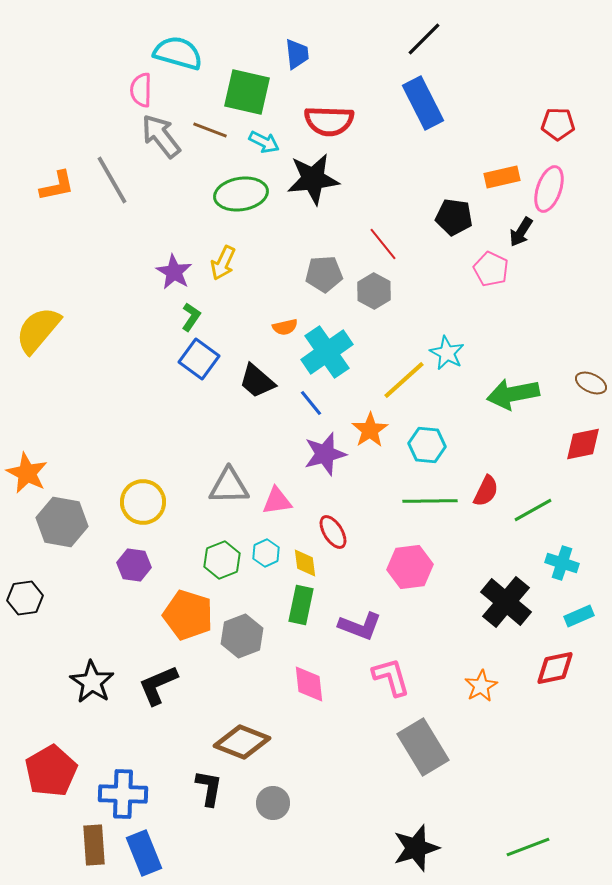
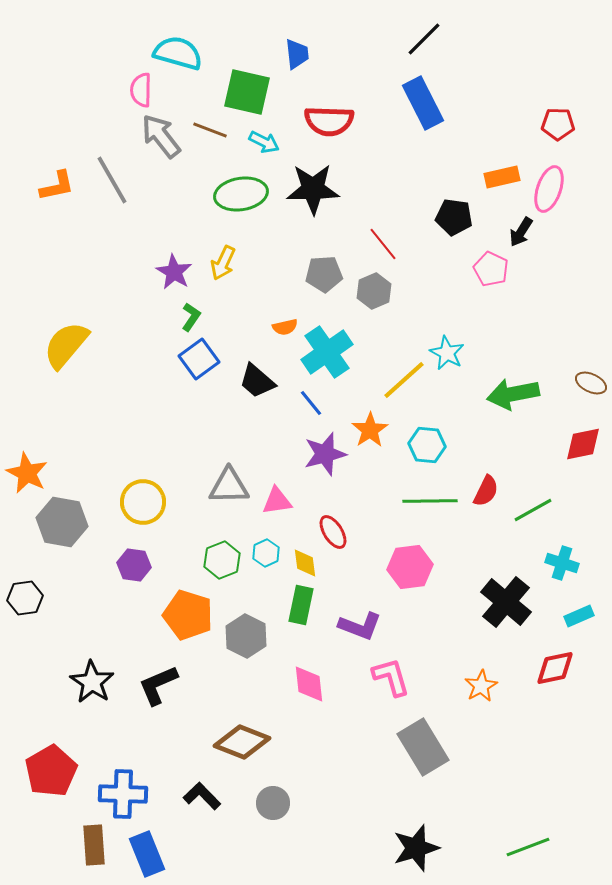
black star at (313, 179): moved 10 px down; rotated 6 degrees clockwise
gray hexagon at (374, 291): rotated 8 degrees clockwise
yellow semicircle at (38, 330): moved 28 px right, 15 px down
blue square at (199, 359): rotated 18 degrees clockwise
gray hexagon at (242, 636): moved 4 px right; rotated 12 degrees counterclockwise
black L-shape at (209, 788): moved 7 px left, 8 px down; rotated 54 degrees counterclockwise
blue rectangle at (144, 853): moved 3 px right, 1 px down
